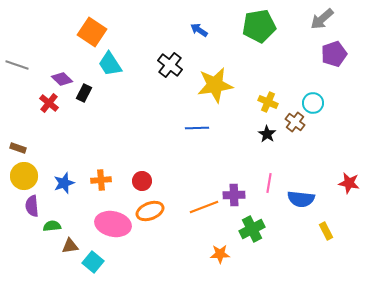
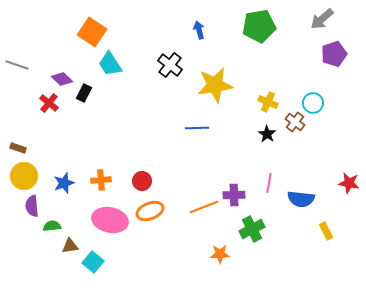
blue arrow: rotated 42 degrees clockwise
pink ellipse: moved 3 px left, 4 px up
